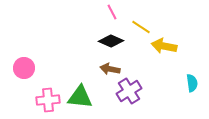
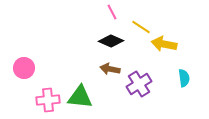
yellow arrow: moved 2 px up
cyan semicircle: moved 8 px left, 5 px up
purple cross: moved 10 px right, 7 px up
